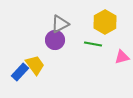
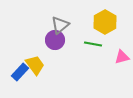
gray triangle: moved 1 px down; rotated 12 degrees counterclockwise
